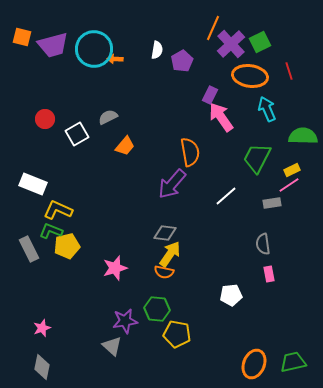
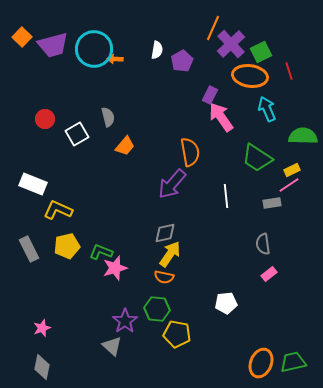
orange square at (22, 37): rotated 30 degrees clockwise
green square at (260, 42): moved 1 px right, 10 px down
gray semicircle at (108, 117): rotated 102 degrees clockwise
green trapezoid at (257, 158): rotated 84 degrees counterclockwise
white line at (226, 196): rotated 55 degrees counterclockwise
green L-shape at (51, 231): moved 50 px right, 21 px down
gray diamond at (165, 233): rotated 20 degrees counterclockwise
orange semicircle at (164, 272): moved 5 px down
pink rectangle at (269, 274): rotated 63 degrees clockwise
white pentagon at (231, 295): moved 5 px left, 8 px down
purple star at (125, 321): rotated 25 degrees counterclockwise
orange ellipse at (254, 364): moved 7 px right, 1 px up
